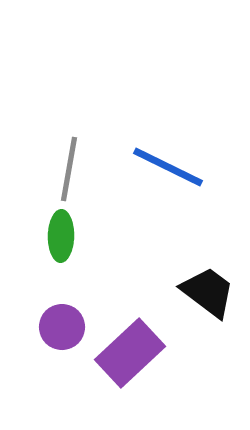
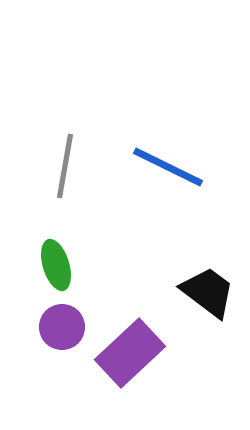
gray line: moved 4 px left, 3 px up
green ellipse: moved 5 px left, 29 px down; rotated 18 degrees counterclockwise
